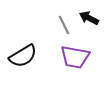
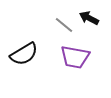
gray line: rotated 24 degrees counterclockwise
black semicircle: moved 1 px right, 2 px up
